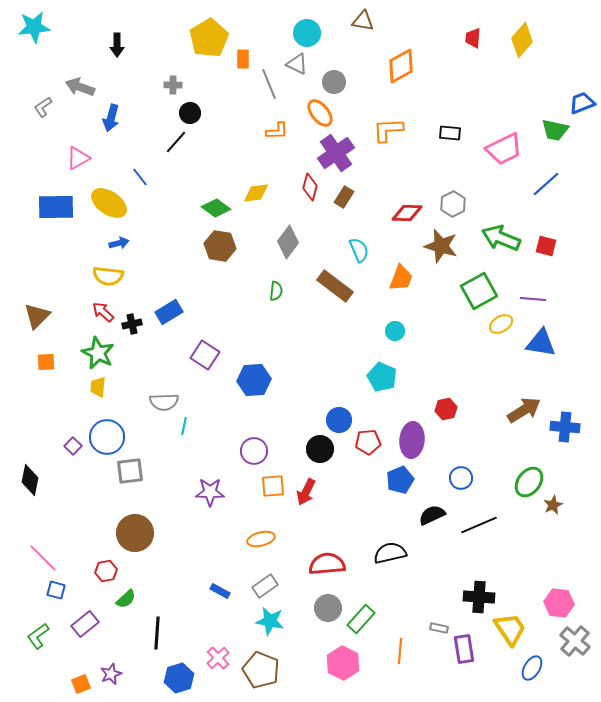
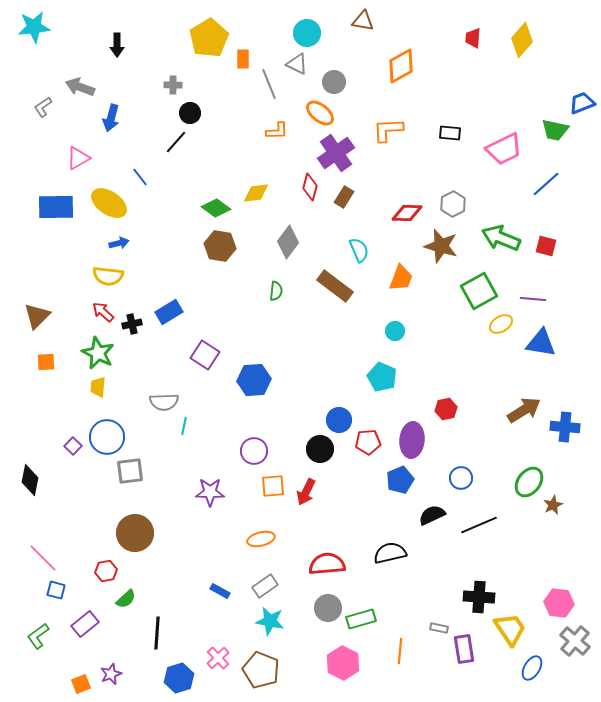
orange ellipse at (320, 113): rotated 12 degrees counterclockwise
green rectangle at (361, 619): rotated 32 degrees clockwise
